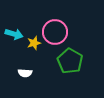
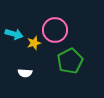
pink circle: moved 2 px up
green pentagon: rotated 15 degrees clockwise
